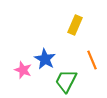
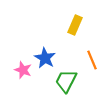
blue star: moved 1 px up
